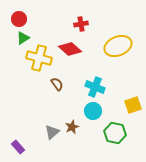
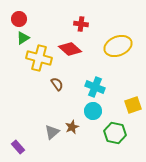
red cross: rotated 16 degrees clockwise
